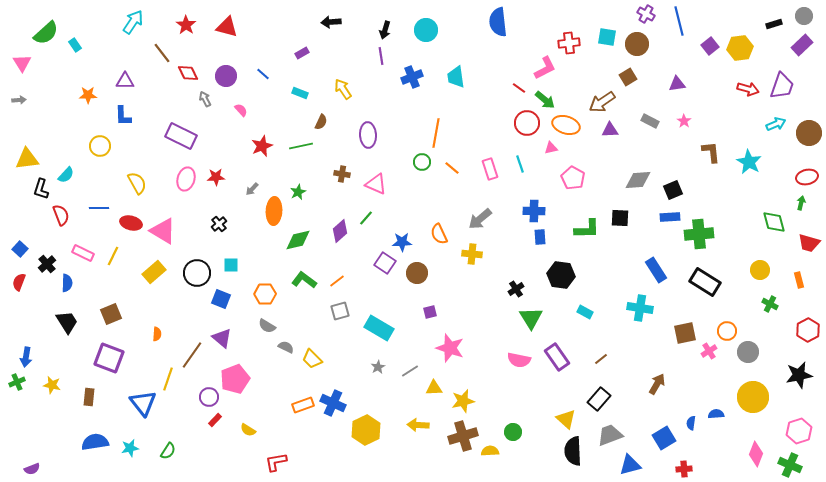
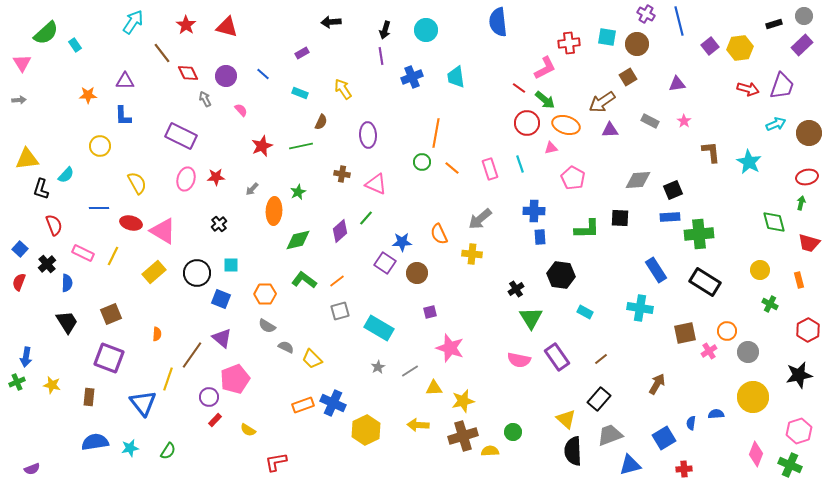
red semicircle at (61, 215): moved 7 px left, 10 px down
